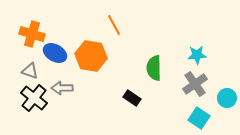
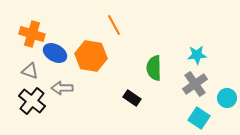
black cross: moved 2 px left, 3 px down
